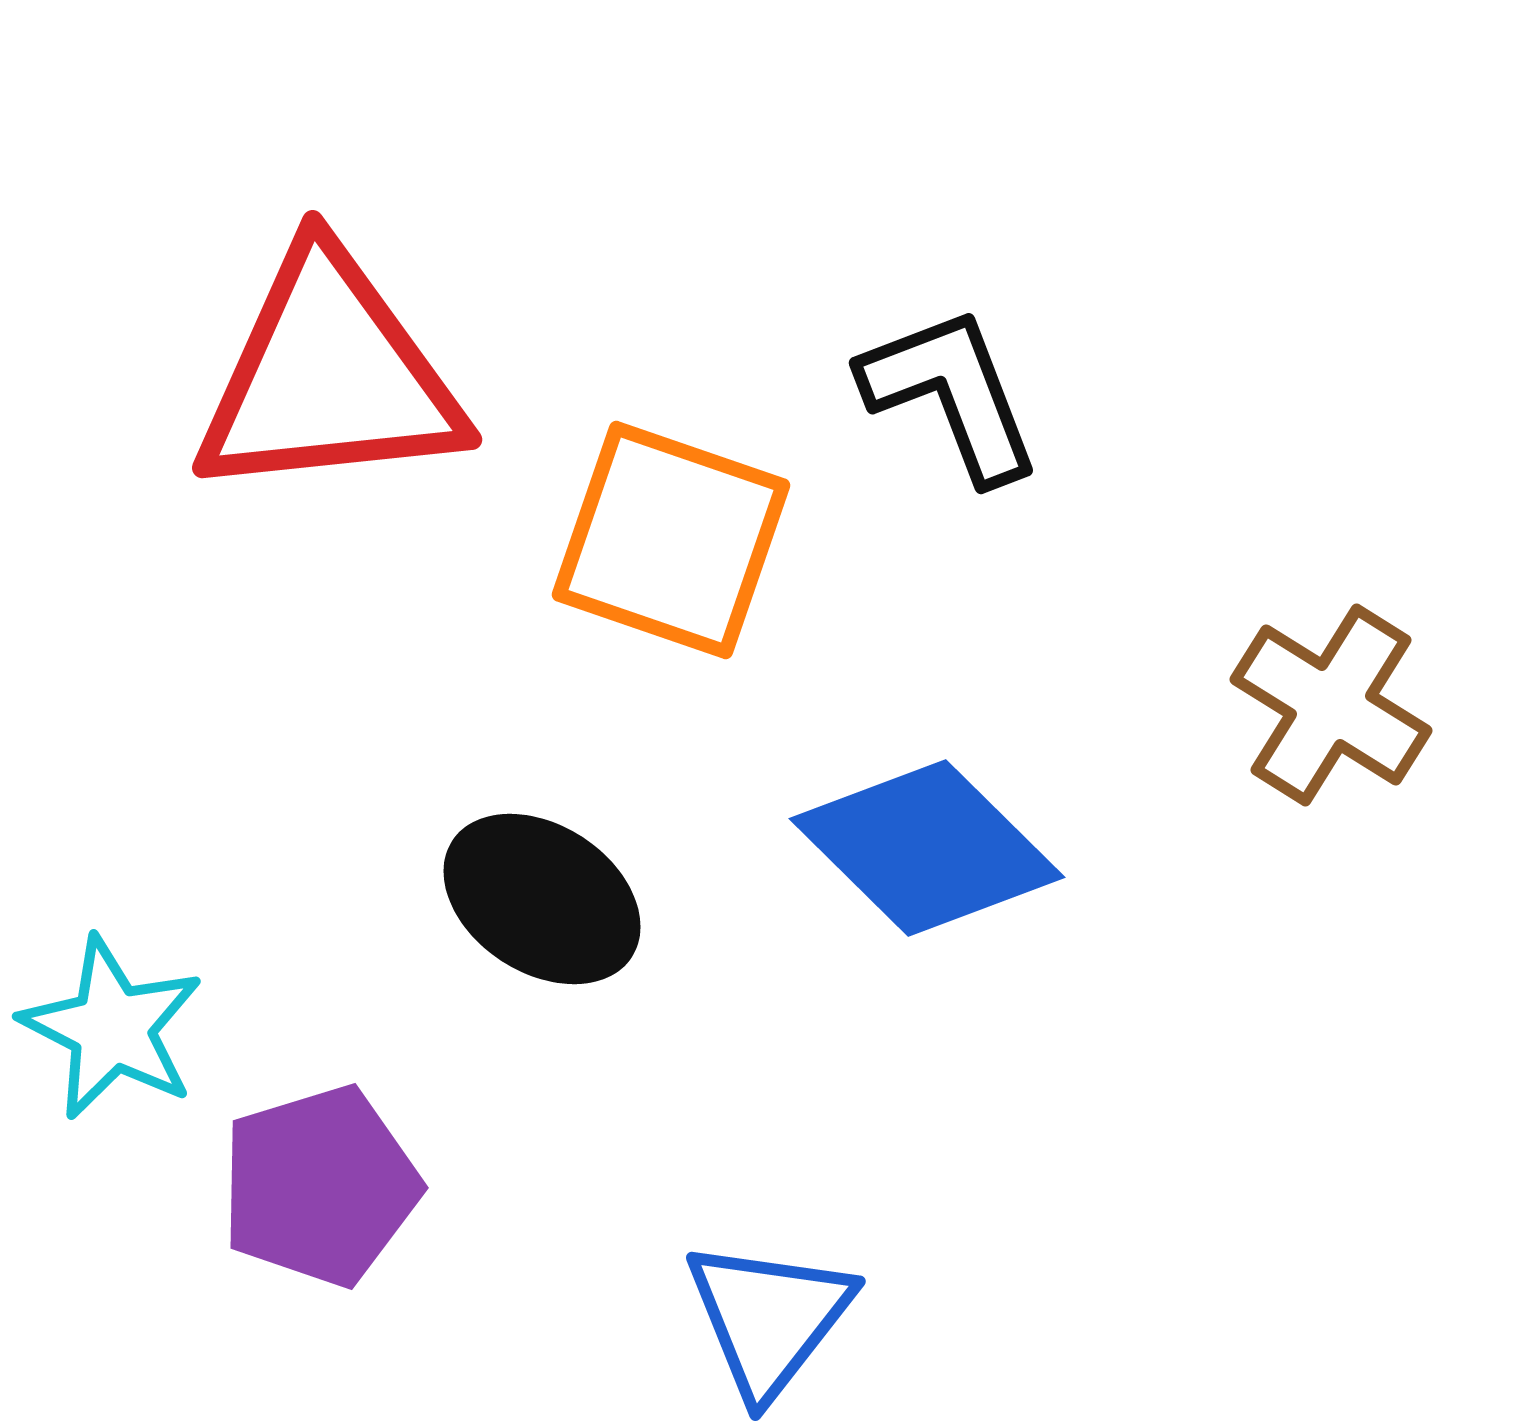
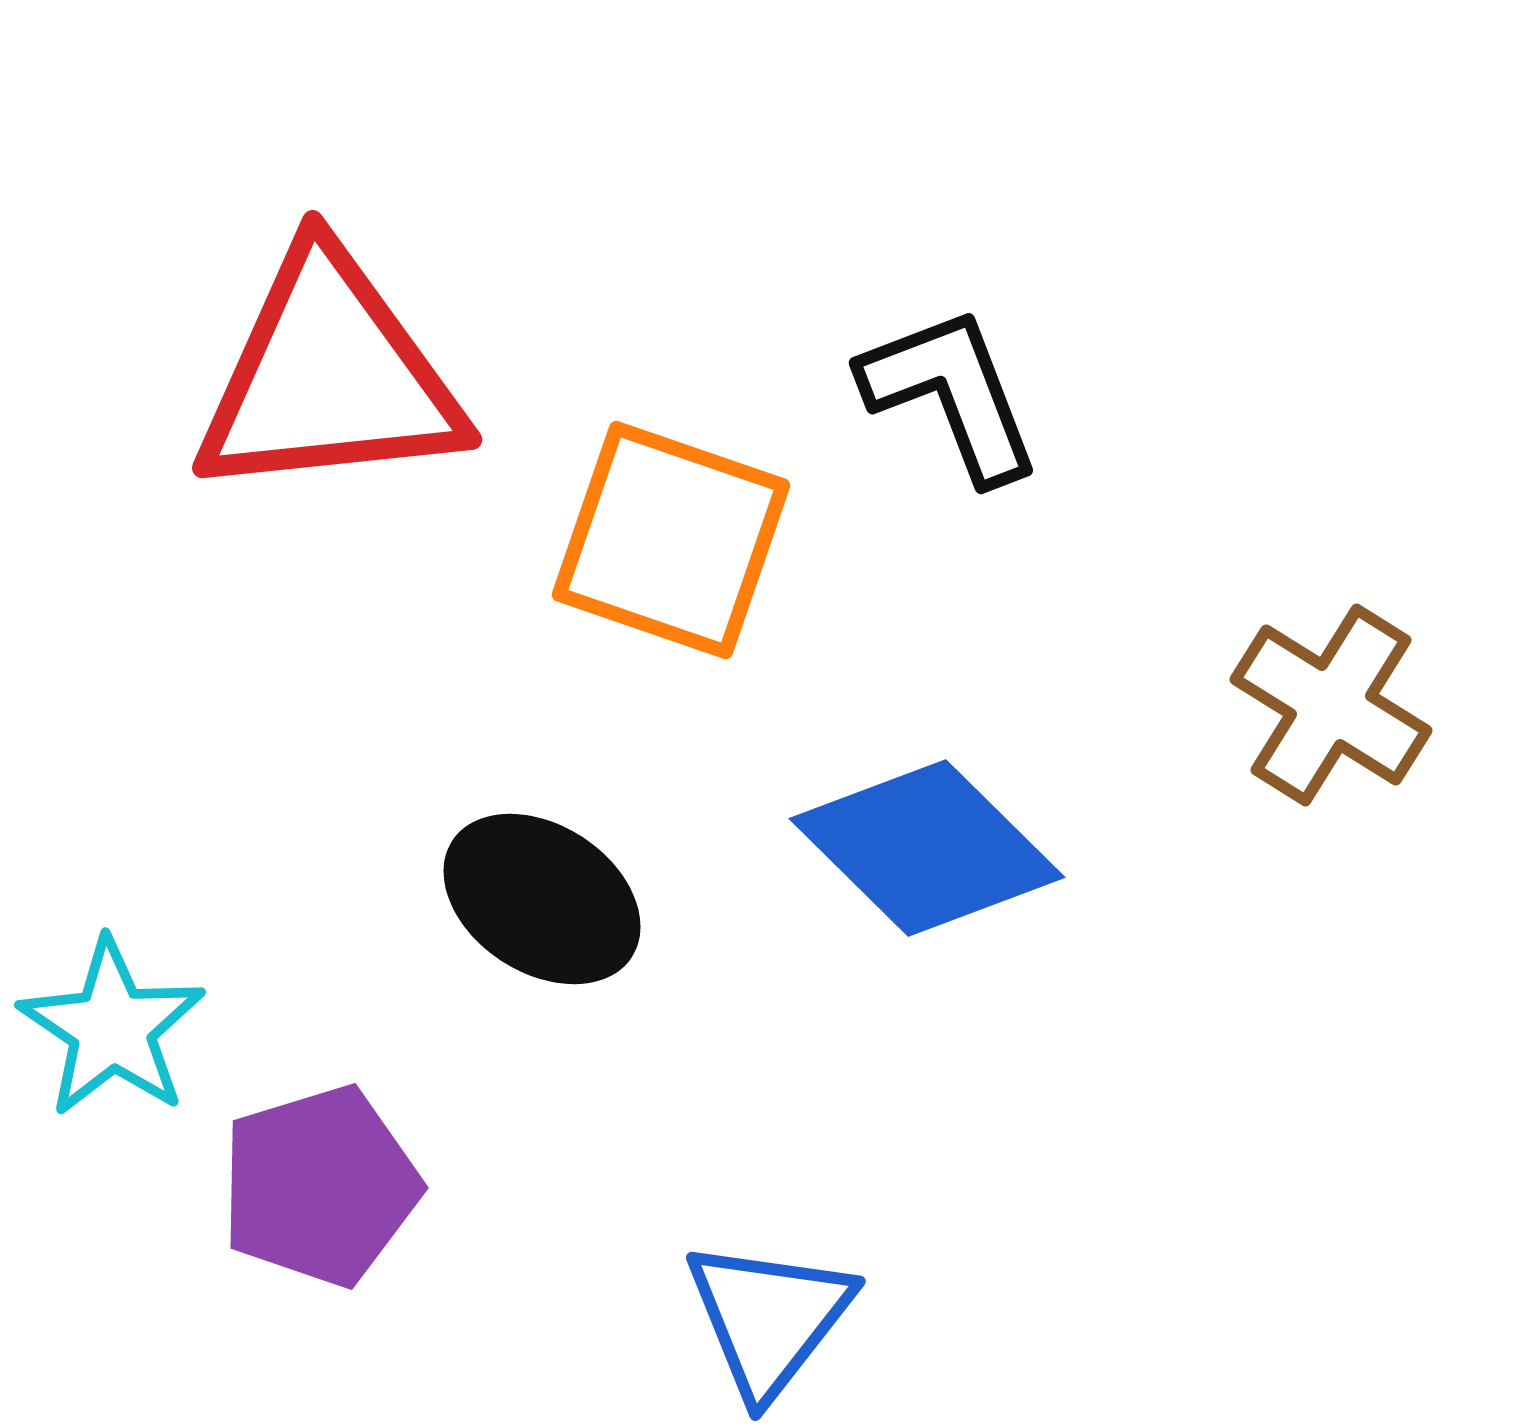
cyan star: rotated 7 degrees clockwise
